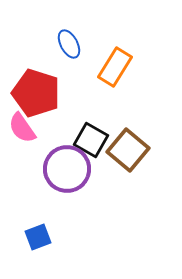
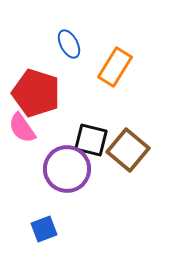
black square: rotated 16 degrees counterclockwise
blue square: moved 6 px right, 8 px up
